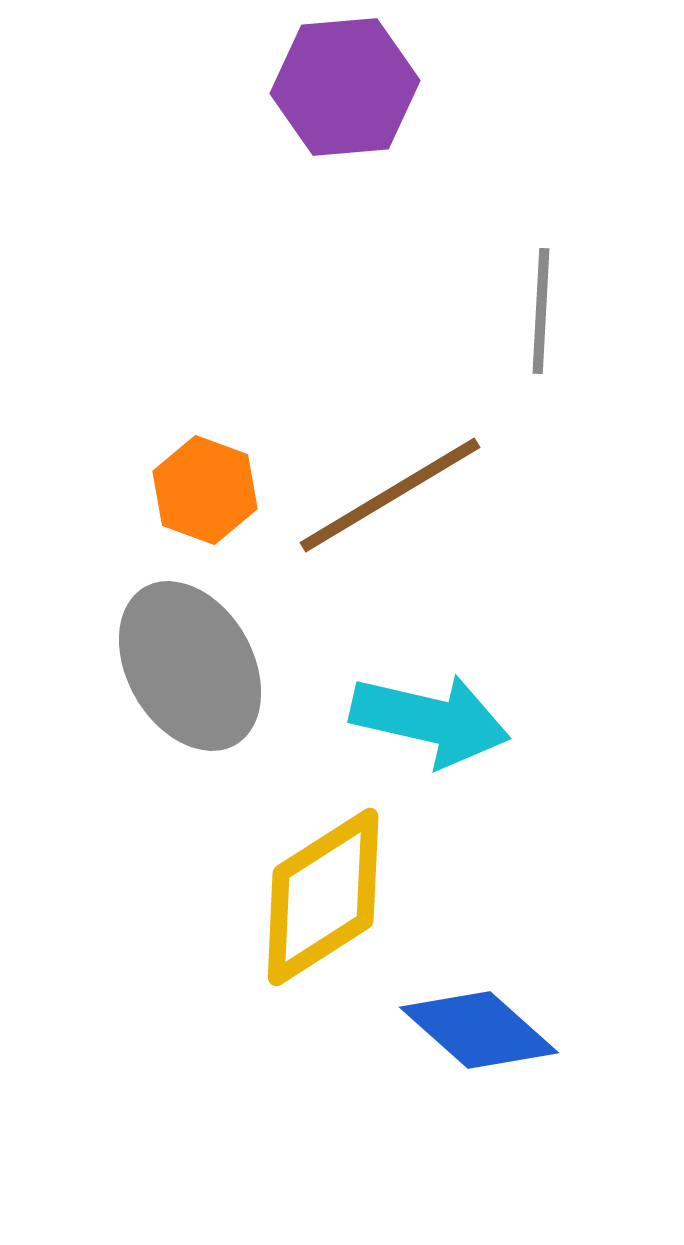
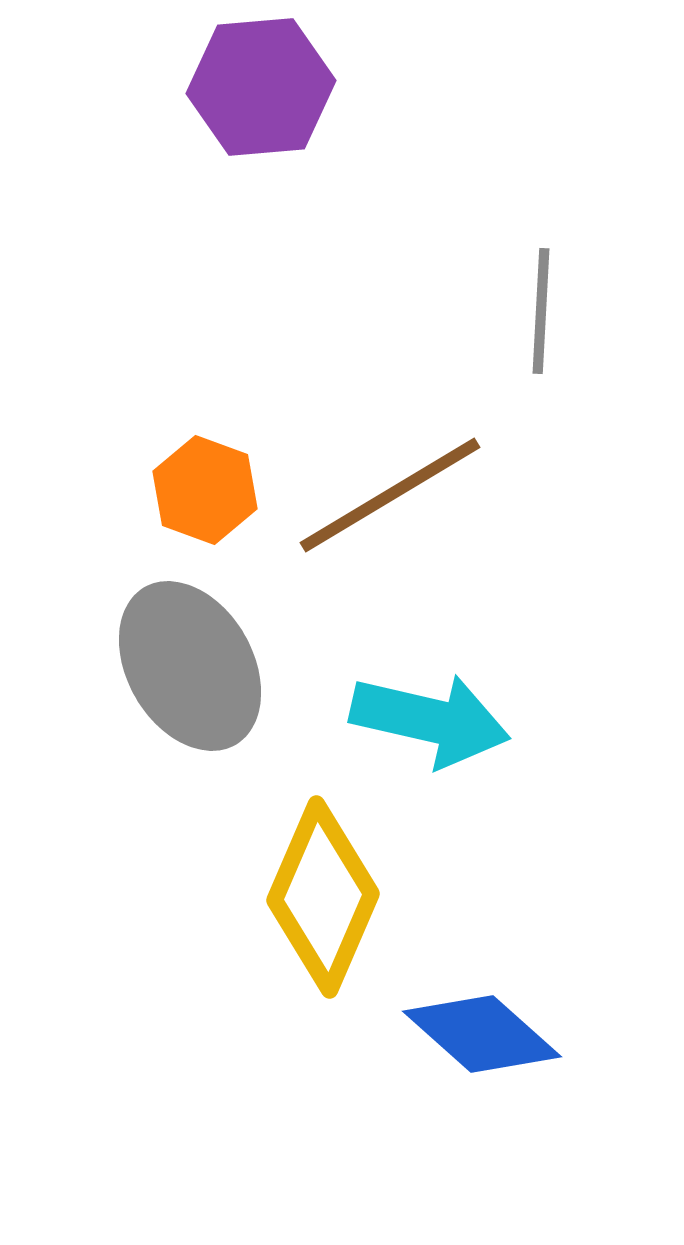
purple hexagon: moved 84 px left
yellow diamond: rotated 34 degrees counterclockwise
blue diamond: moved 3 px right, 4 px down
